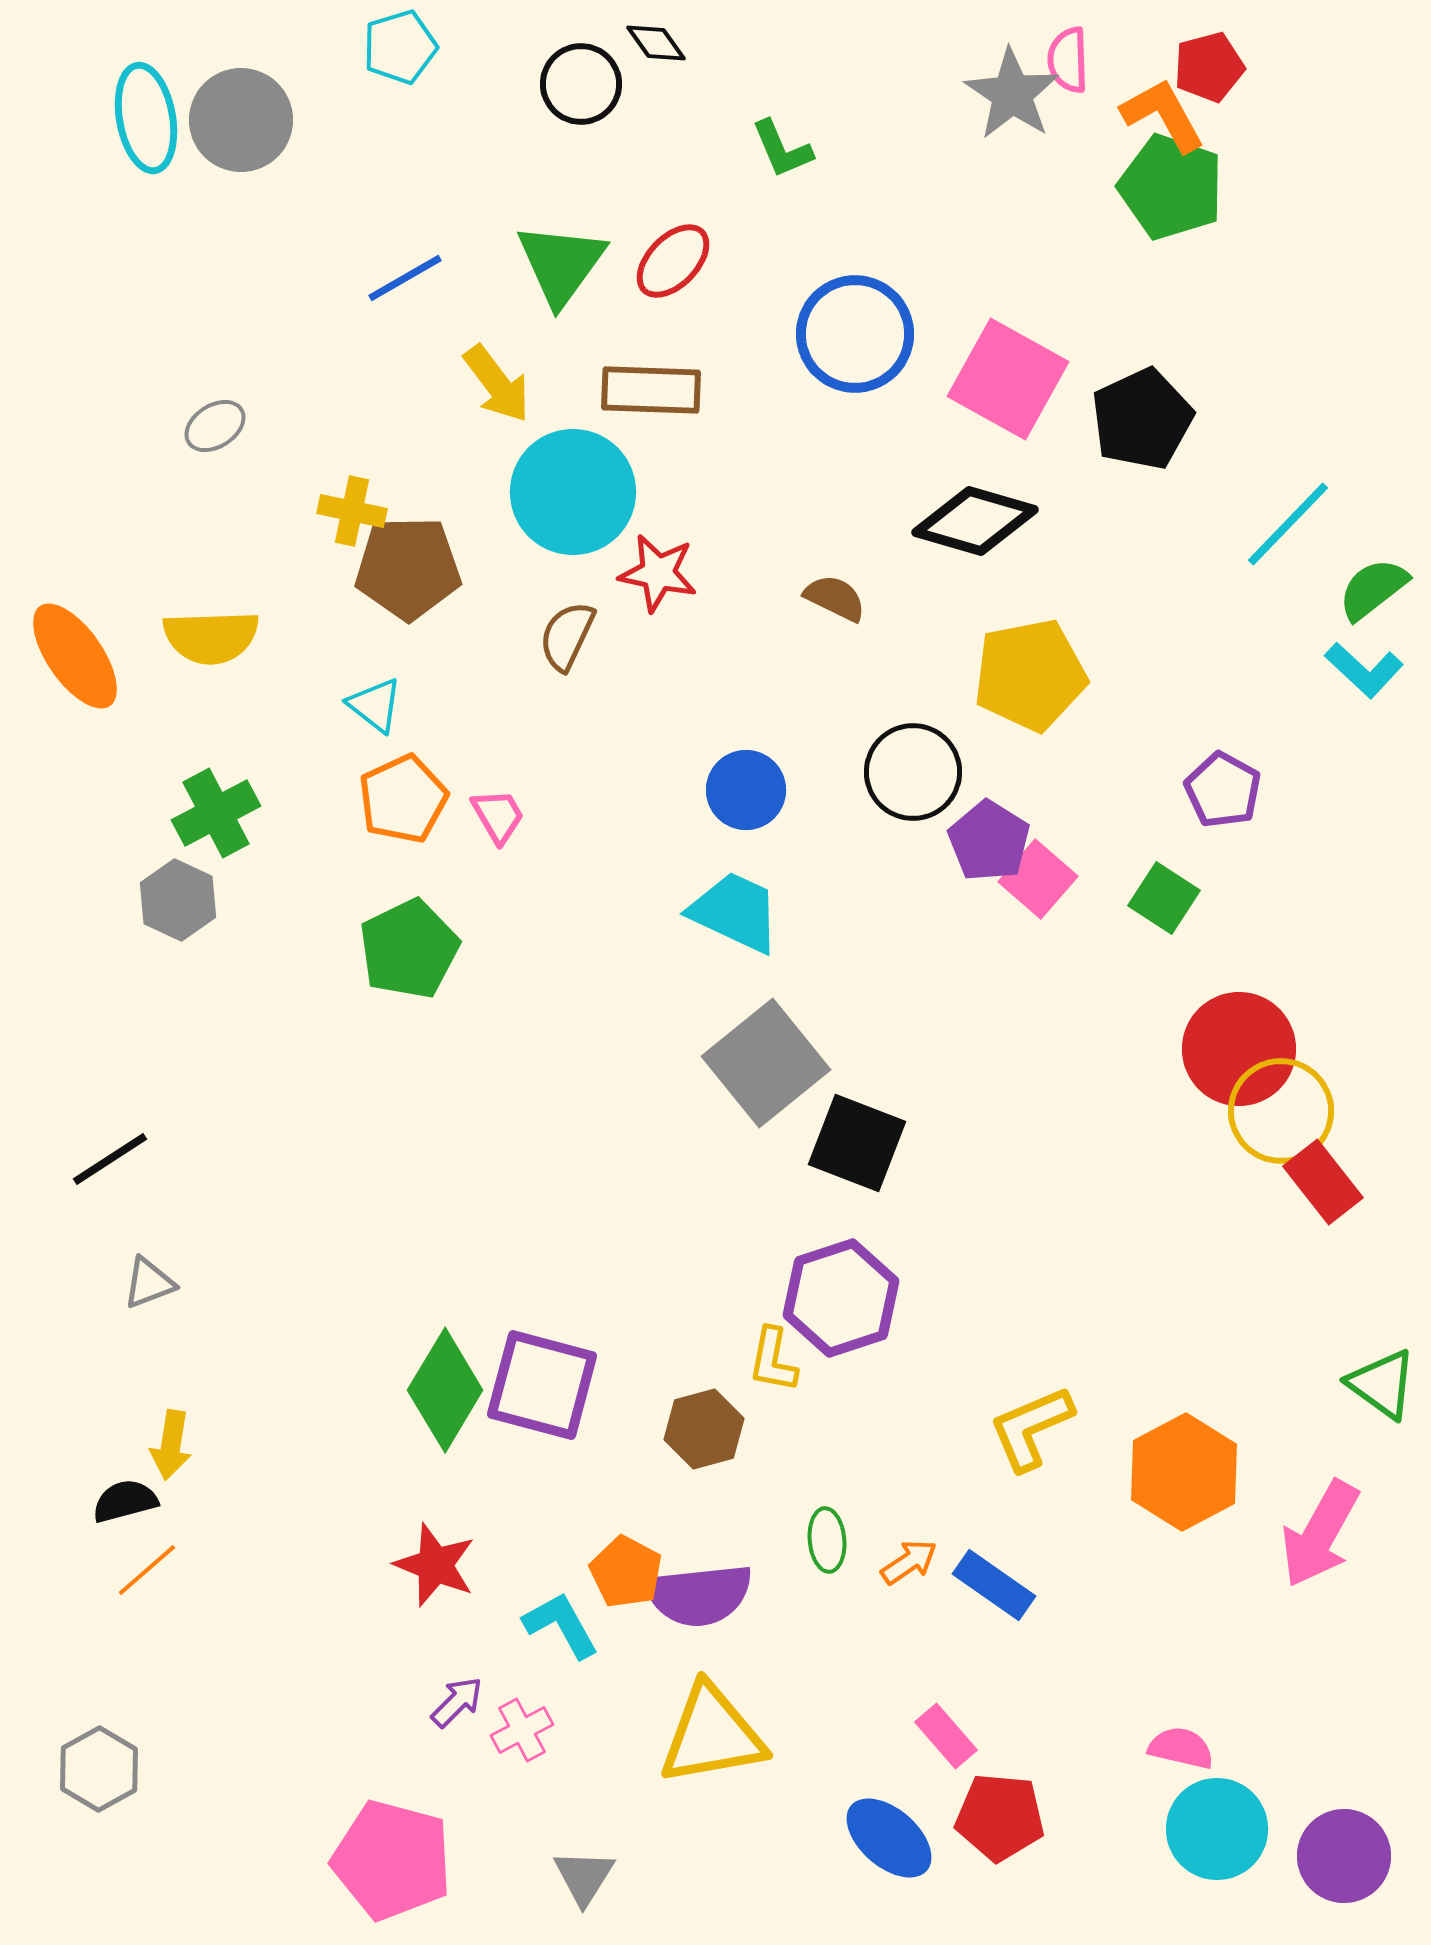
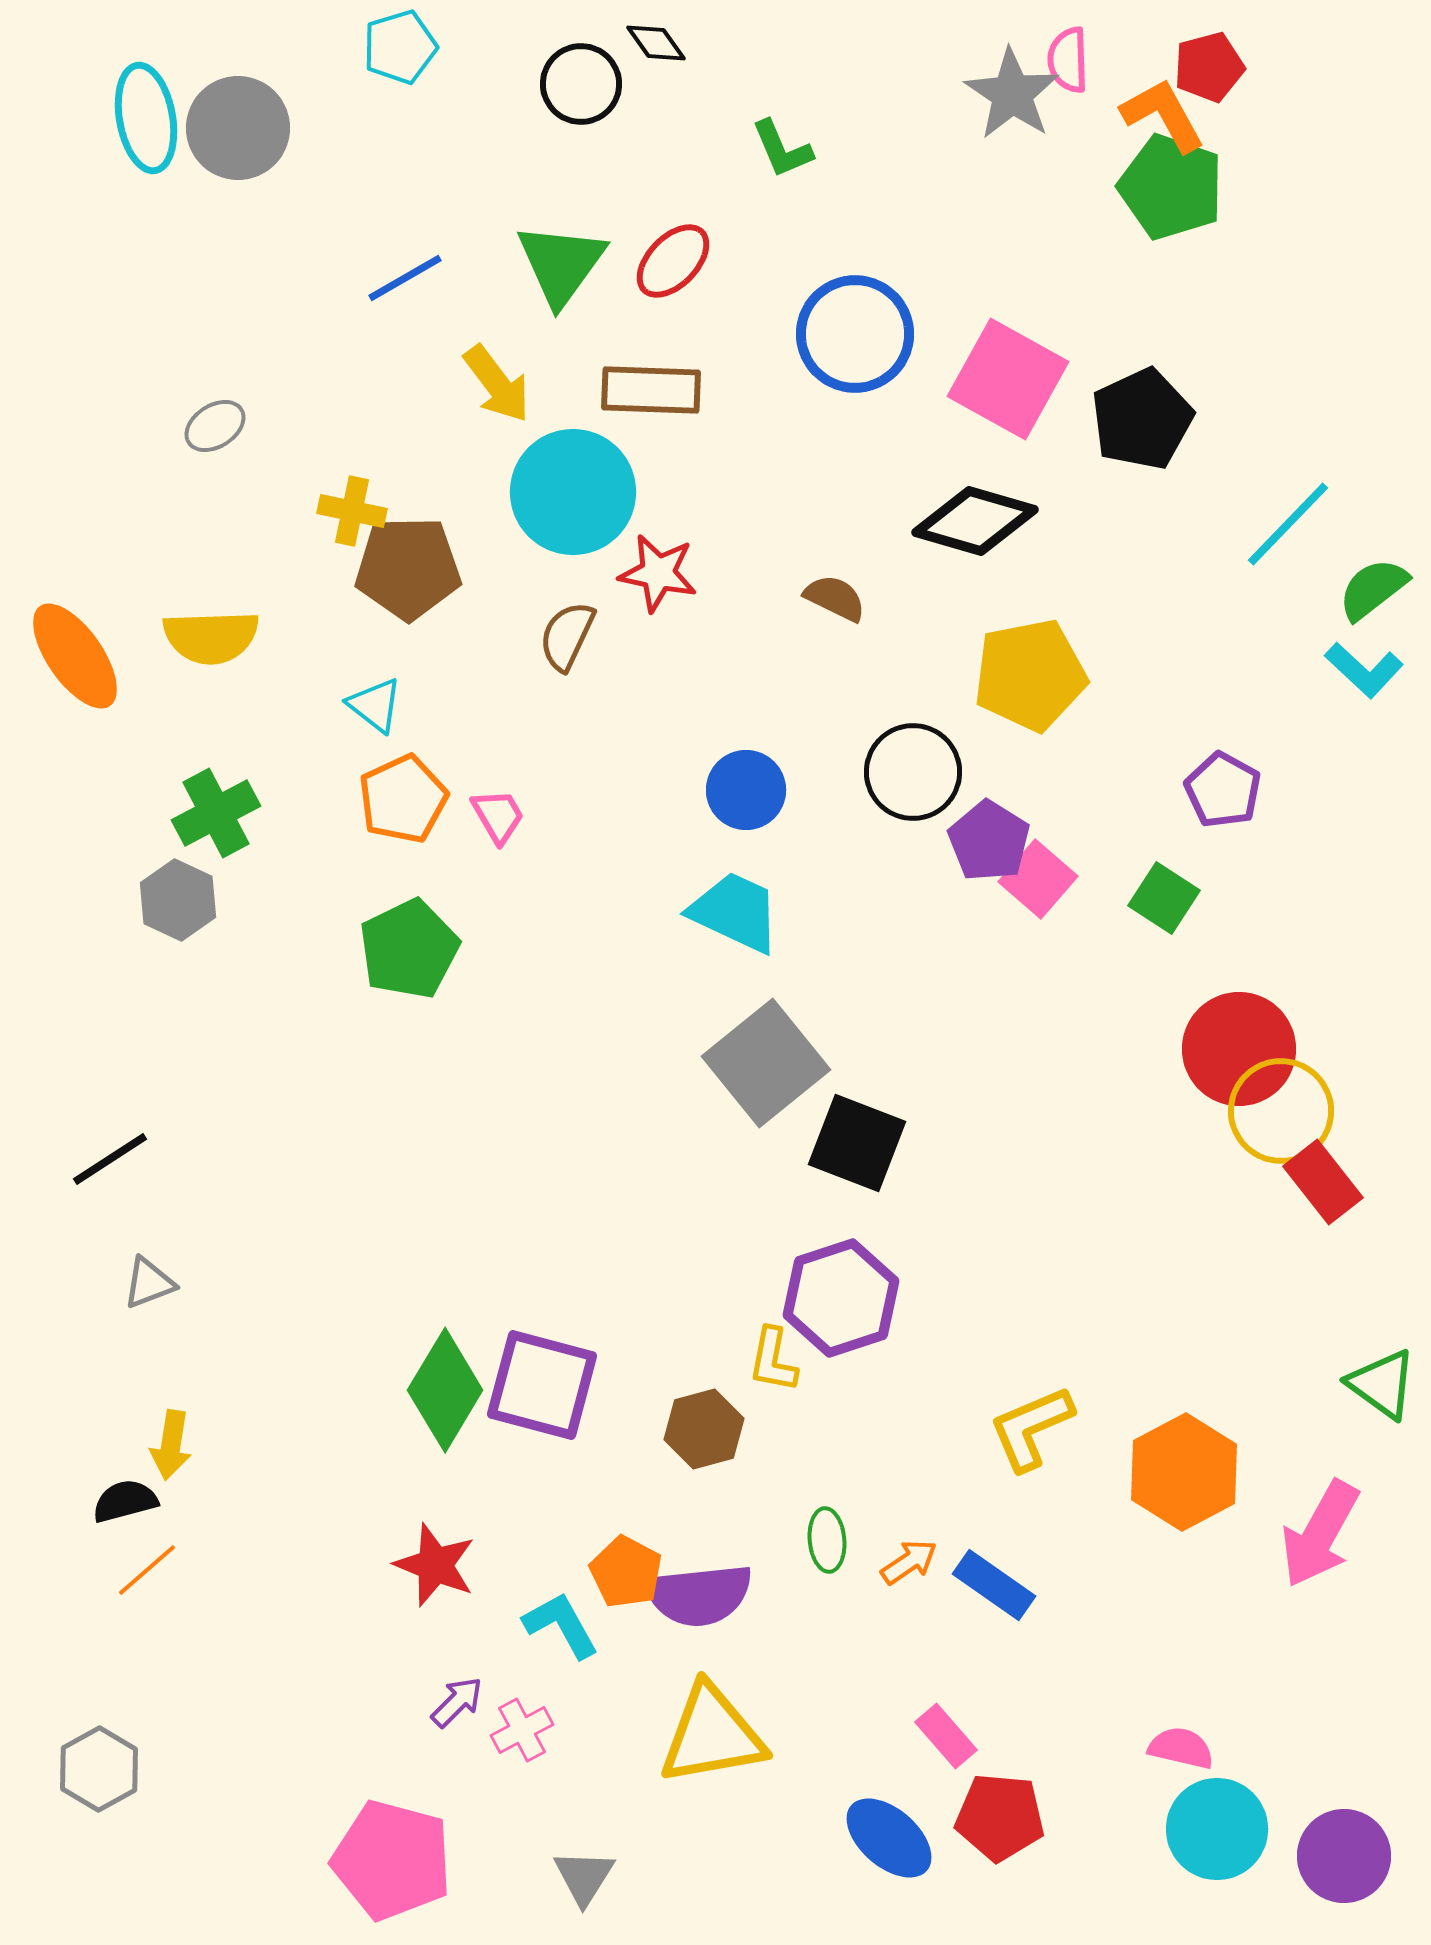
gray circle at (241, 120): moved 3 px left, 8 px down
